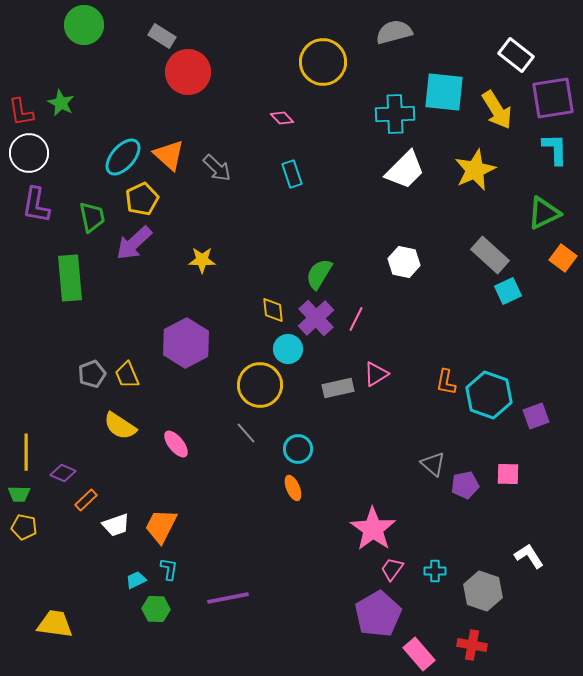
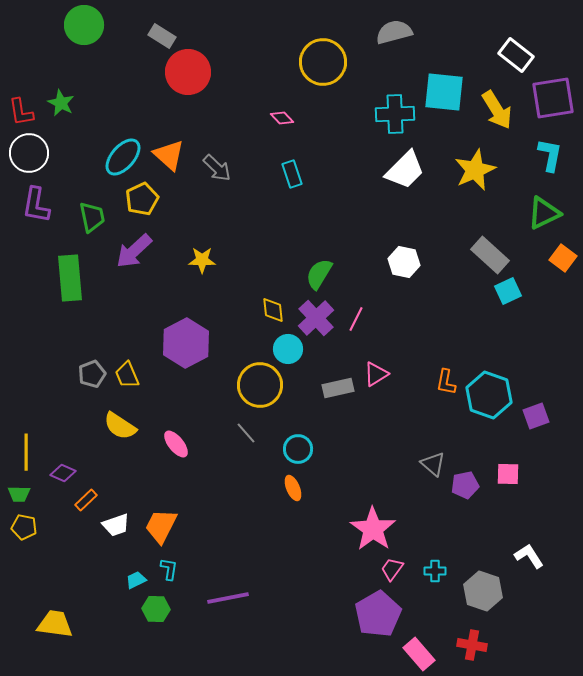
cyan L-shape at (555, 149): moved 5 px left, 6 px down; rotated 12 degrees clockwise
purple arrow at (134, 243): moved 8 px down
